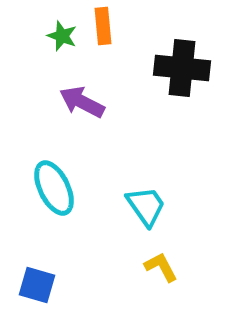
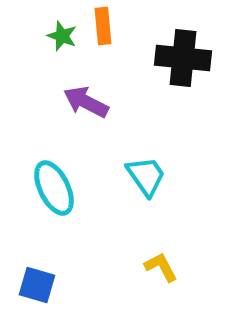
black cross: moved 1 px right, 10 px up
purple arrow: moved 4 px right
cyan trapezoid: moved 30 px up
